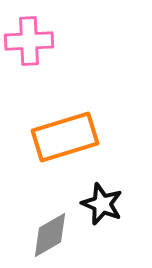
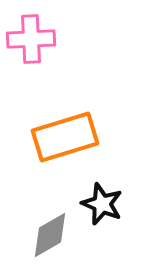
pink cross: moved 2 px right, 2 px up
